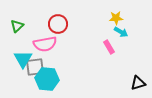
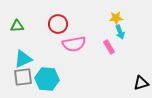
green triangle: rotated 40 degrees clockwise
cyan arrow: moved 1 px left; rotated 40 degrees clockwise
pink semicircle: moved 29 px right
cyan triangle: rotated 36 degrees clockwise
gray square: moved 12 px left, 10 px down
black triangle: moved 3 px right
